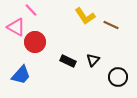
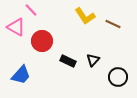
brown line: moved 2 px right, 1 px up
red circle: moved 7 px right, 1 px up
